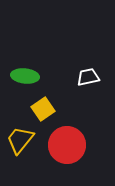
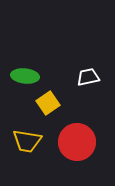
yellow square: moved 5 px right, 6 px up
yellow trapezoid: moved 7 px right, 1 px down; rotated 120 degrees counterclockwise
red circle: moved 10 px right, 3 px up
